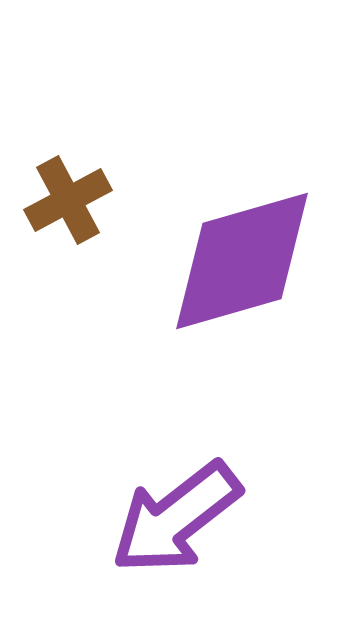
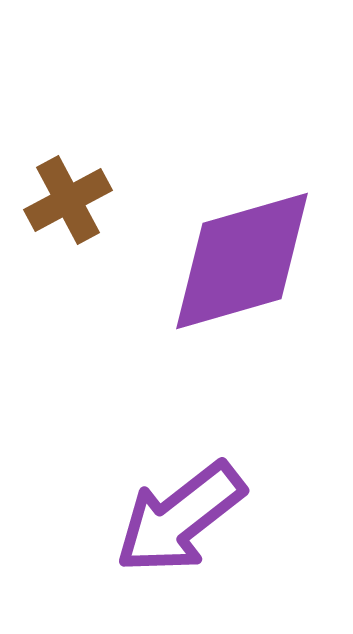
purple arrow: moved 4 px right
